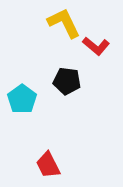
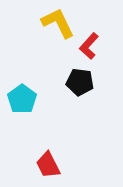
yellow L-shape: moved 6 px left
red L-shape: moved 7 px left; rotated 92 degrees clockwise
black pentagon: moved 13 px right, 1 px down
